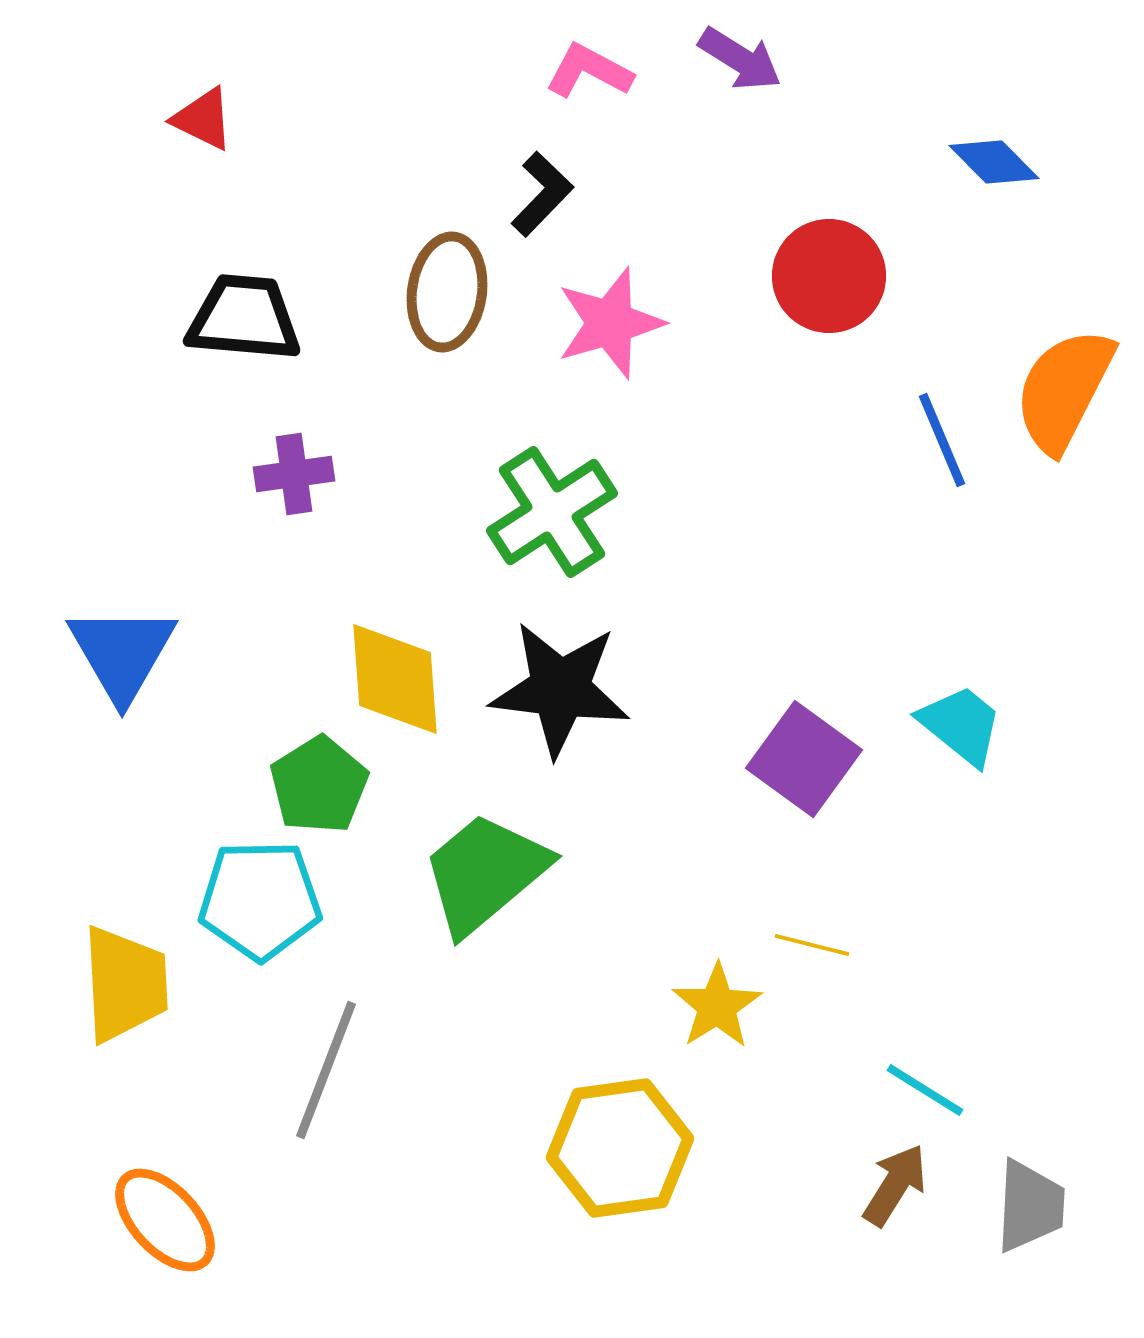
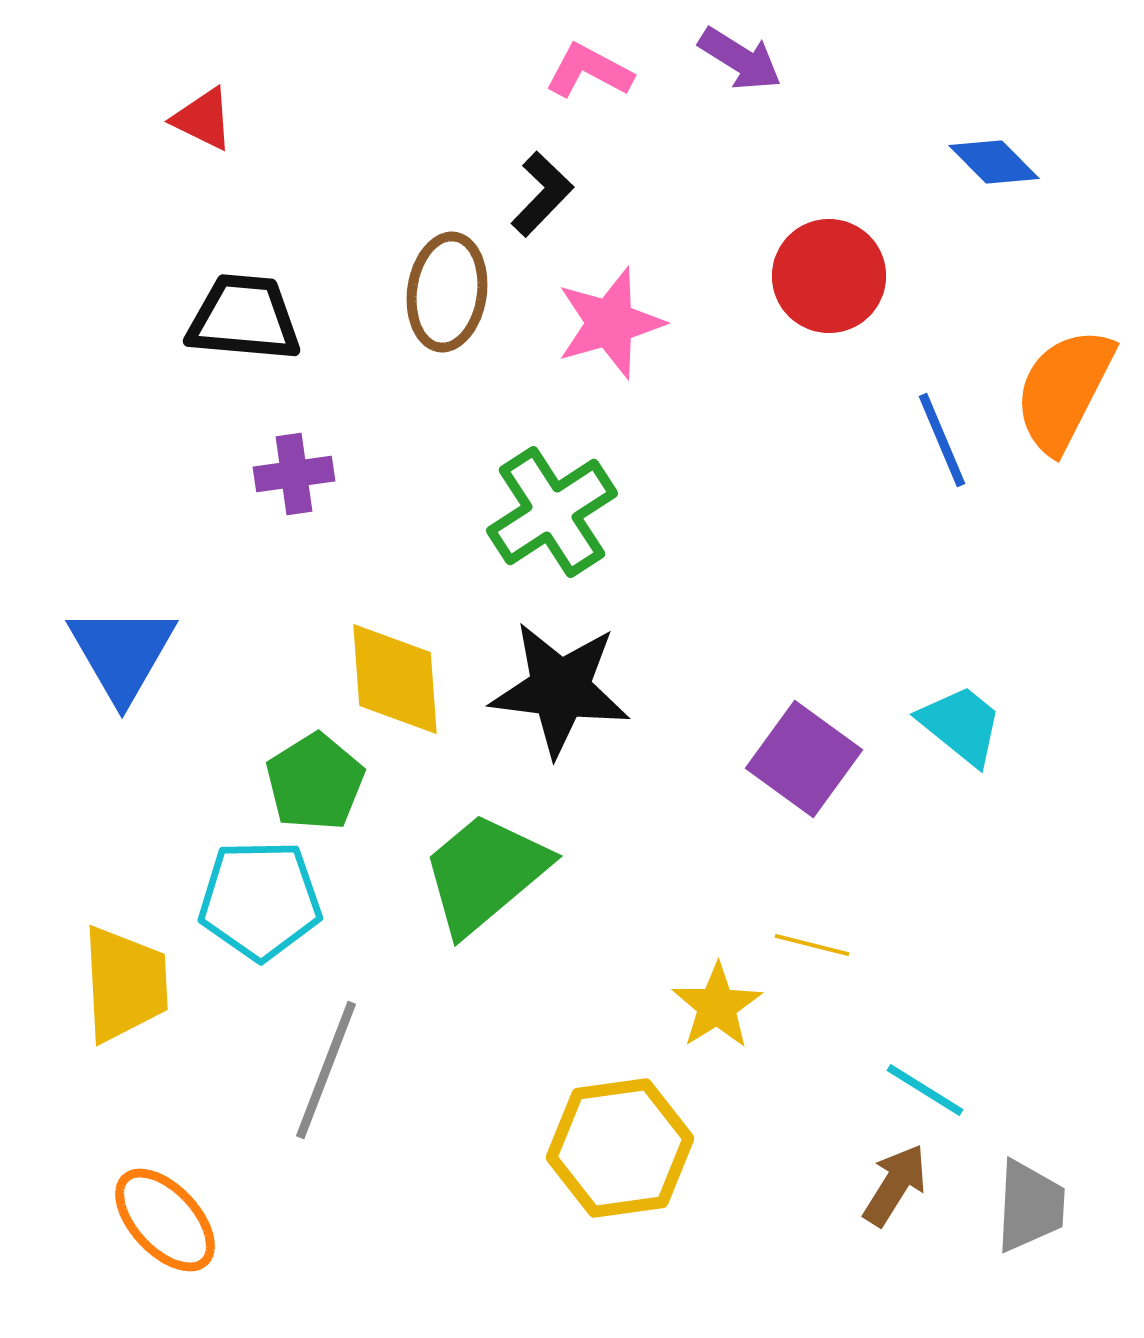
green pentagon: moved 4 px left, 3 px up
